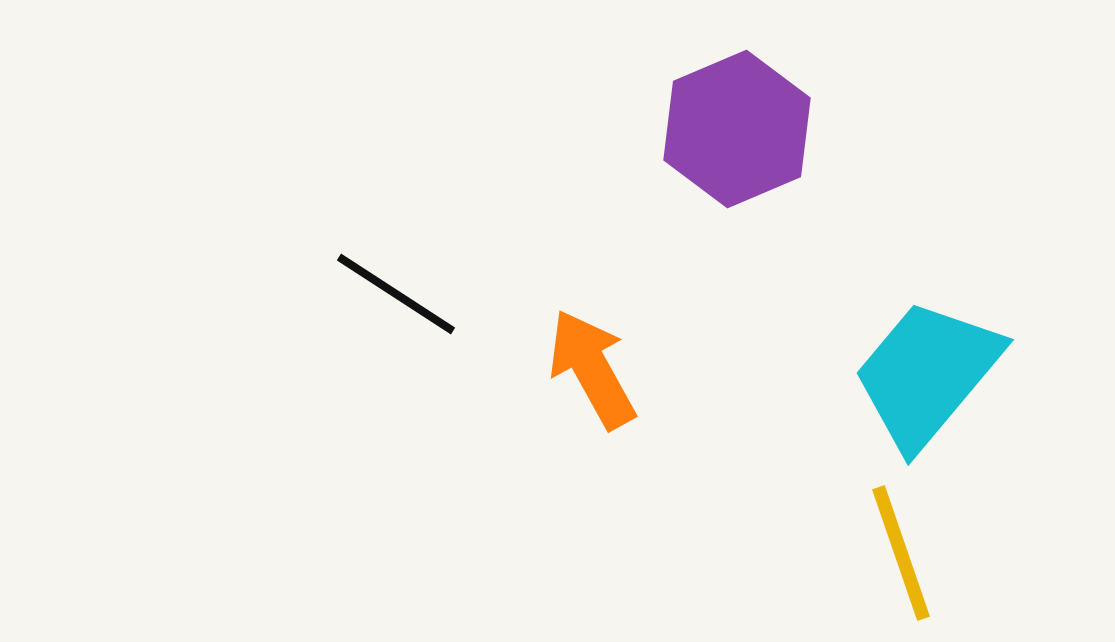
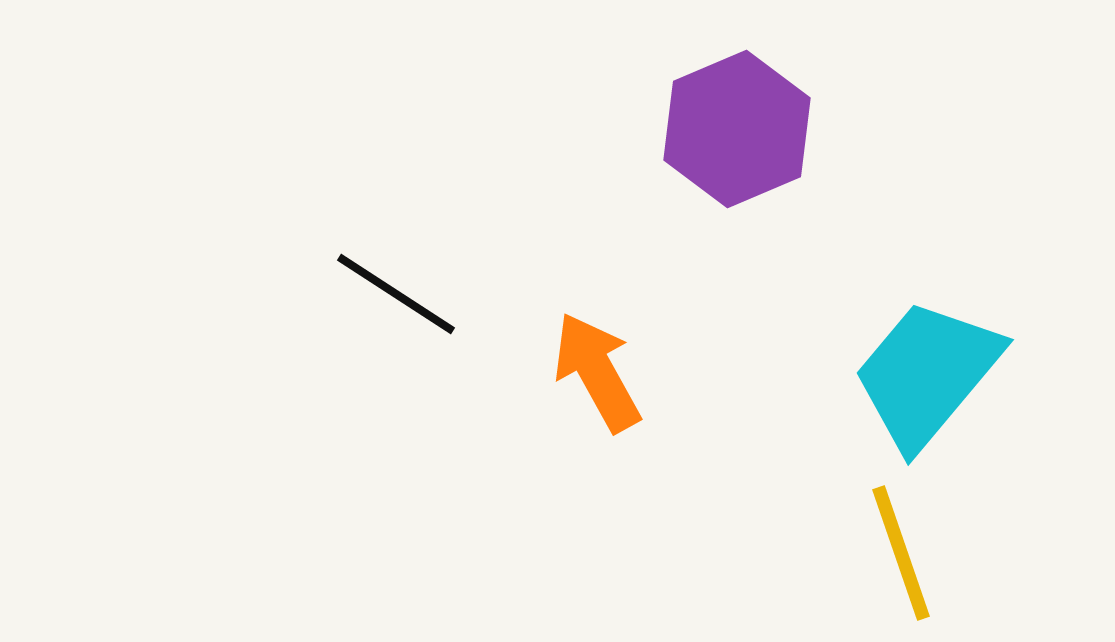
orange arrow: moved 5 px right, 3 px down
